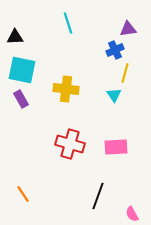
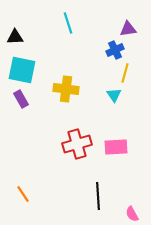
red cross: moved 7 px right; rotated 32 degrees counterclockwise
black line: rotated 24 degrees counterclockwise
